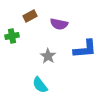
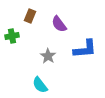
brown rectangle: rotated 40 degrees counterclockwise
purple semicircle: rotated 42 degrees clockwise
